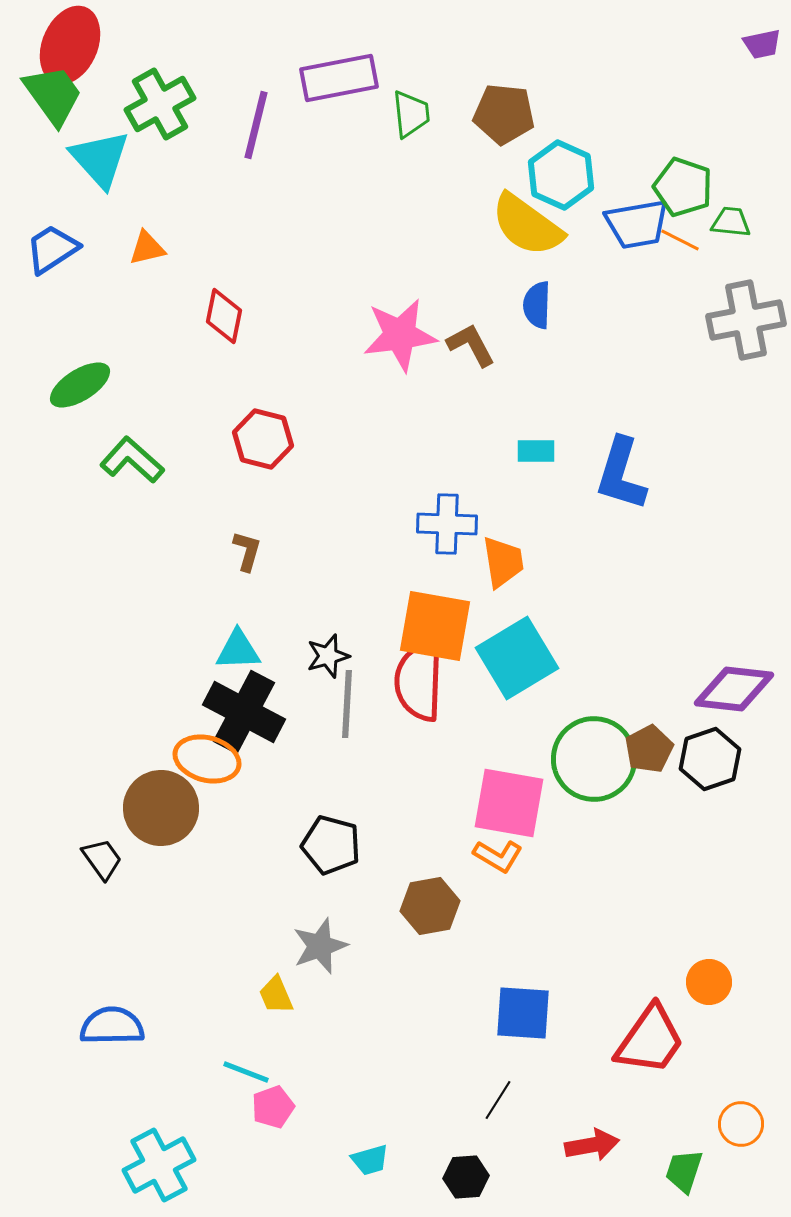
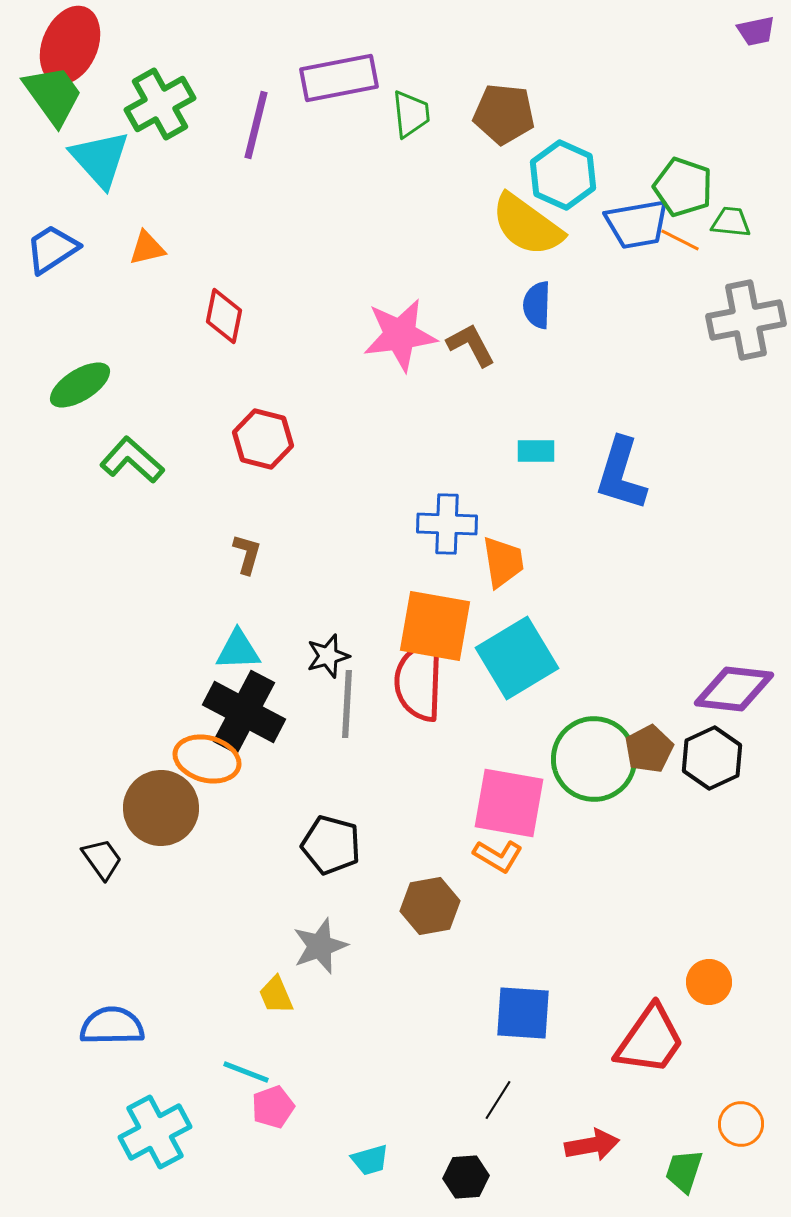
purple trapezoid at (762, 44): moved 6 px left, 13 px up
cyan hexagon at (561, 175): moved 2 px right
brown L-shape at (247, 551): moved 3 px down
black hexagon at (710, 759): moved 2 px right, 1 px up; rotated 6 degrees counterclockwise
cyan cross at (159, 1165): moved 4 px left, 33 px up
